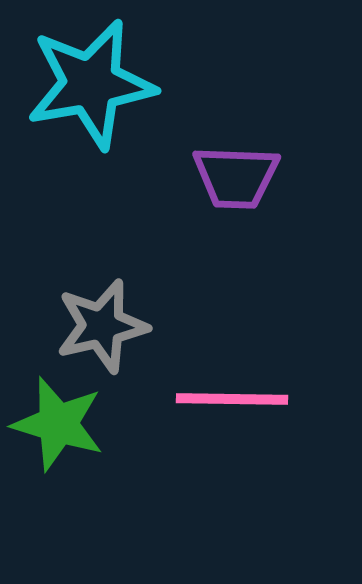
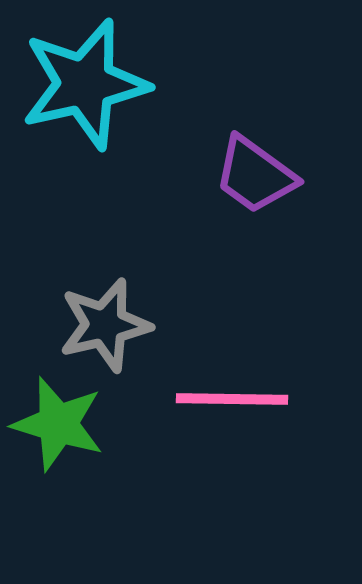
cyan star: moved 6 px left; rotated 3 degrees counterclockwise
purple trapezoid: moved 19 px right, 2 px up; rotated 34 degrees clockwise
gray star: moved 3 px right, 1 px up
